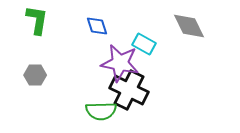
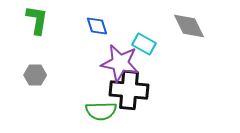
black cross: rotated 21 degrees counterclockwise
